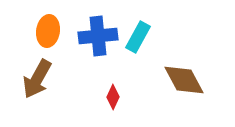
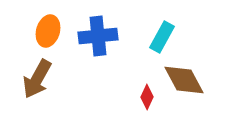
orange ellipse: rotated 8 degrees clockwise
cyan rectangle: moved 24 px right
red diamond: moved 34 px right
